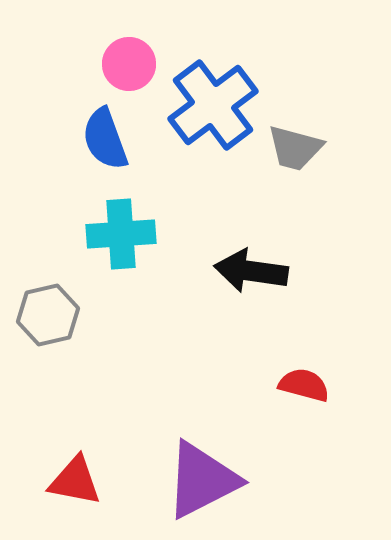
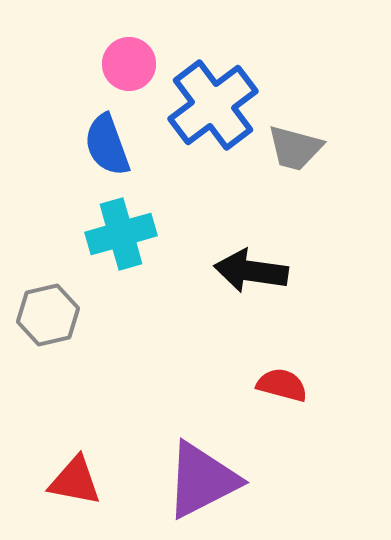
blue semicircle: moved 2 px right, 6 px down
cyan cross: rotated 12 degrees counterclockwise
red semicircle: moved 22 px left
